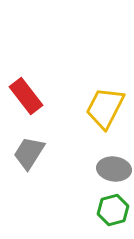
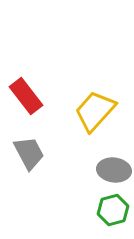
yellow trapezoid: moved 10 px left, 3 px down; rotated 15 degrees clockwise
gray trapezoid: rotated 120 degrees clockwise
gray ellipse: moved 1 px down
